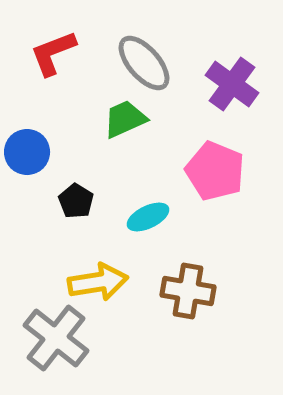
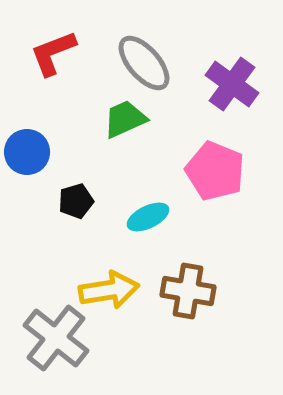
black pentagon: rotated 24 degrees clockwise
yellow arrow: moved 11 px right, 8 px down
